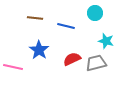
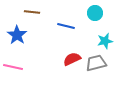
brown line: moved 3 px left, 6 px up
cyan star: moved 1 px left; rotated 28 degrees counterclockwise
blue star: moved 22 px left, 15 px up
